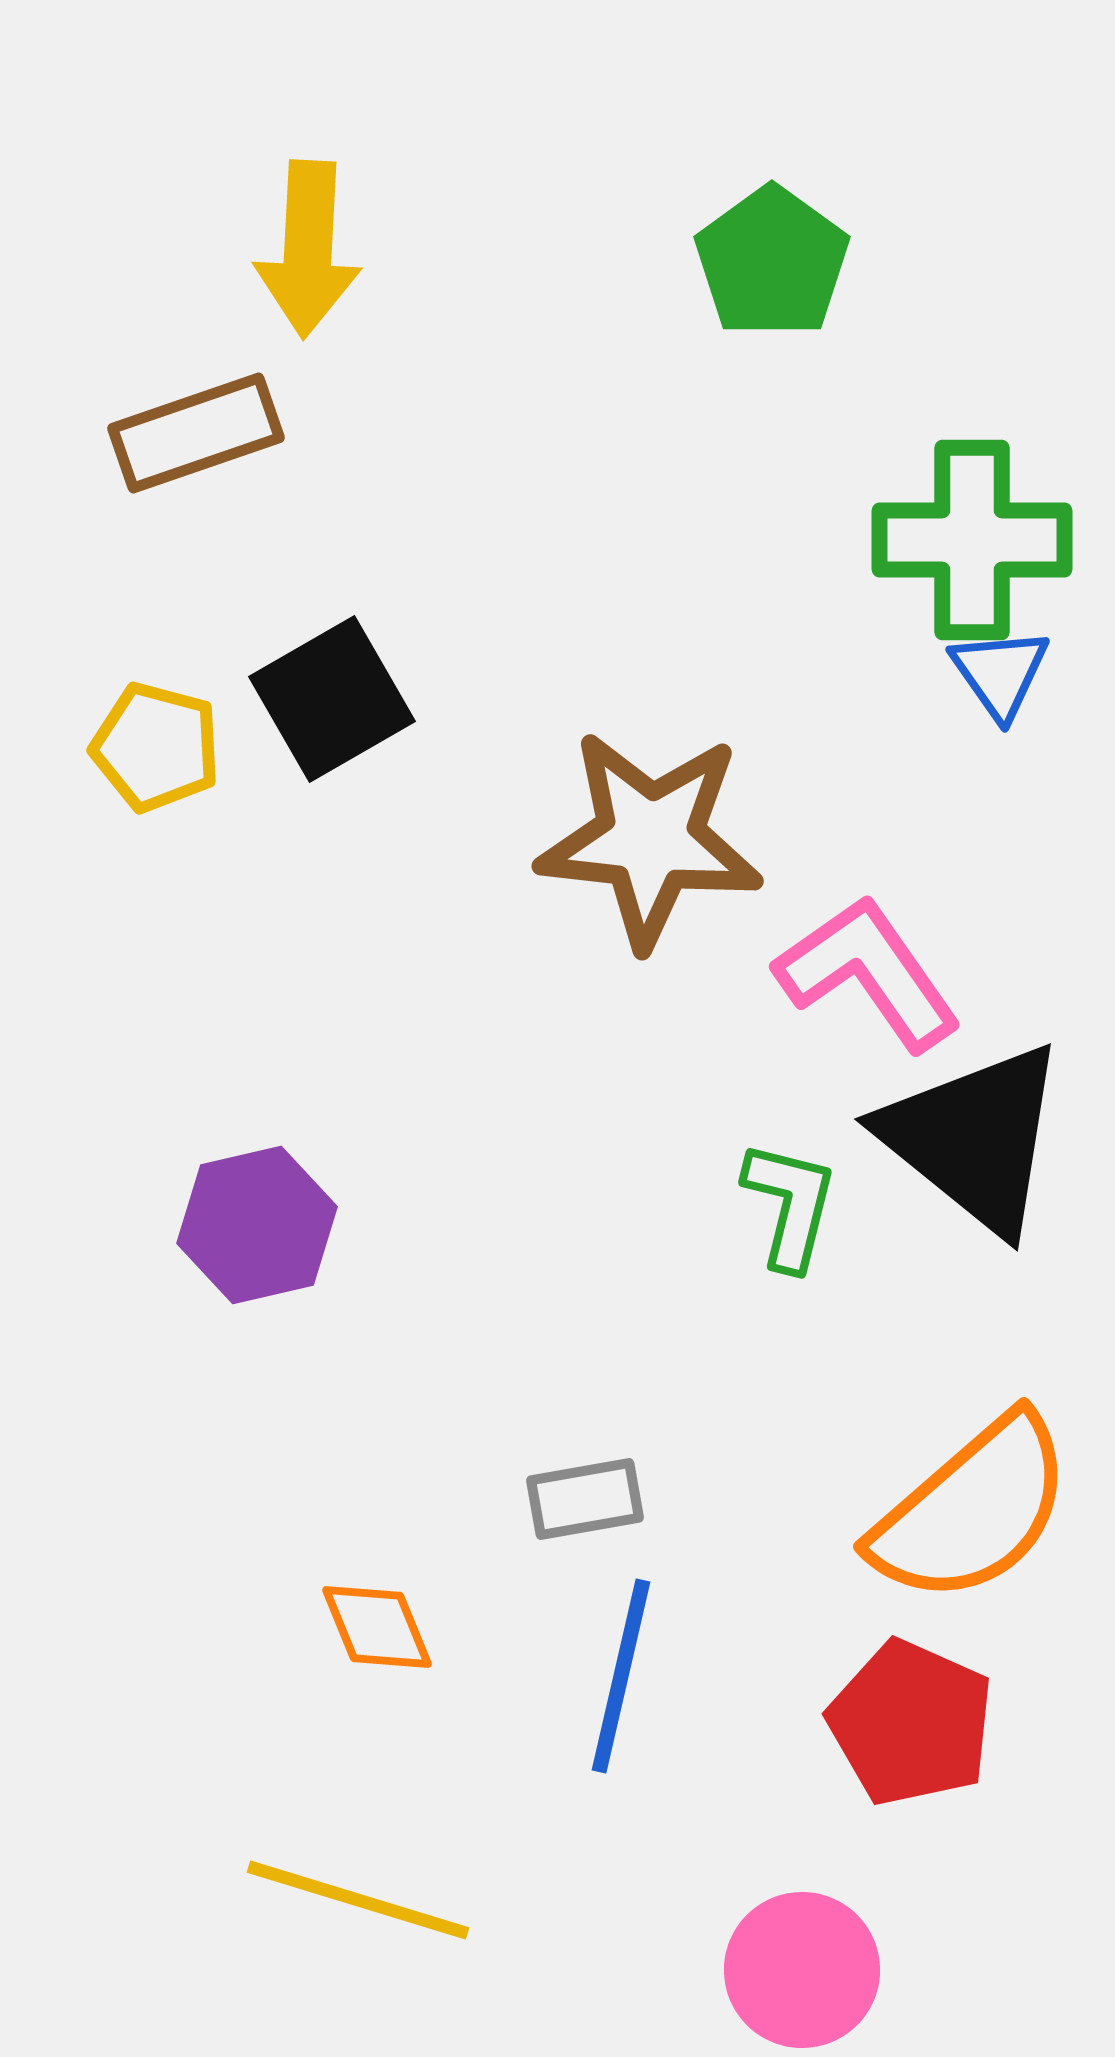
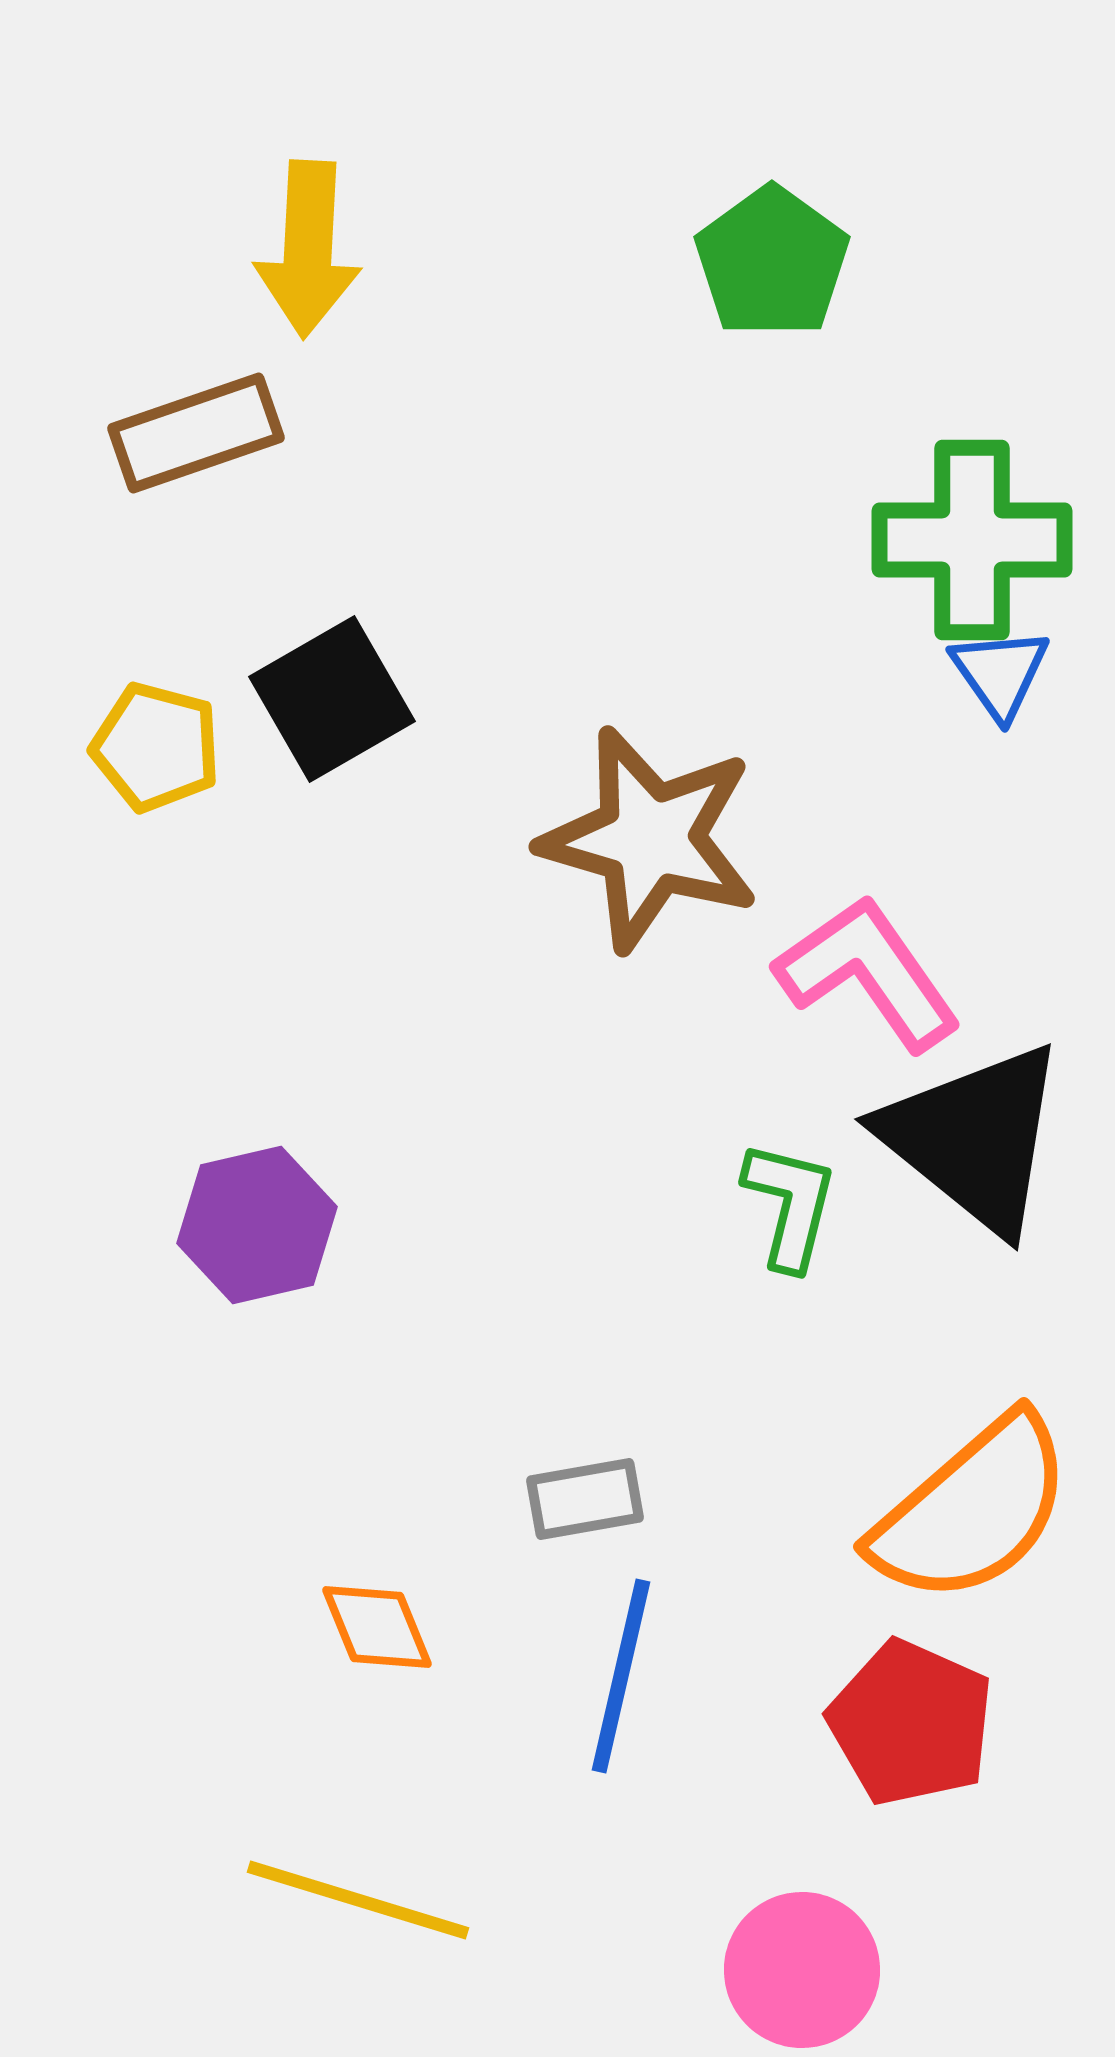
brown star: rotated 10 degrees clockwise
